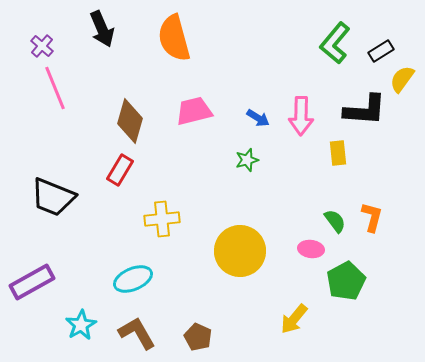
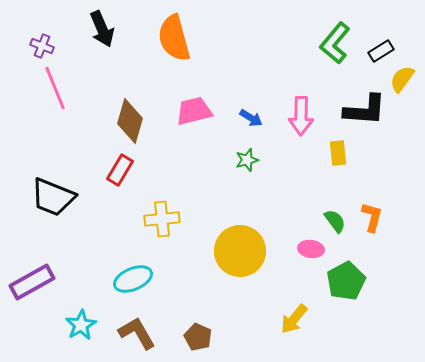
purple cross: rotated 20 degrees counterclockwise
blue arrow: moved 7 px left
